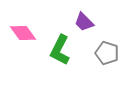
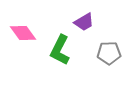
purple trapezoid: rotated 75 degrees counterclockwise
gray pentagon: moved 2 px right; rotated 20 degrees counterclockwise
